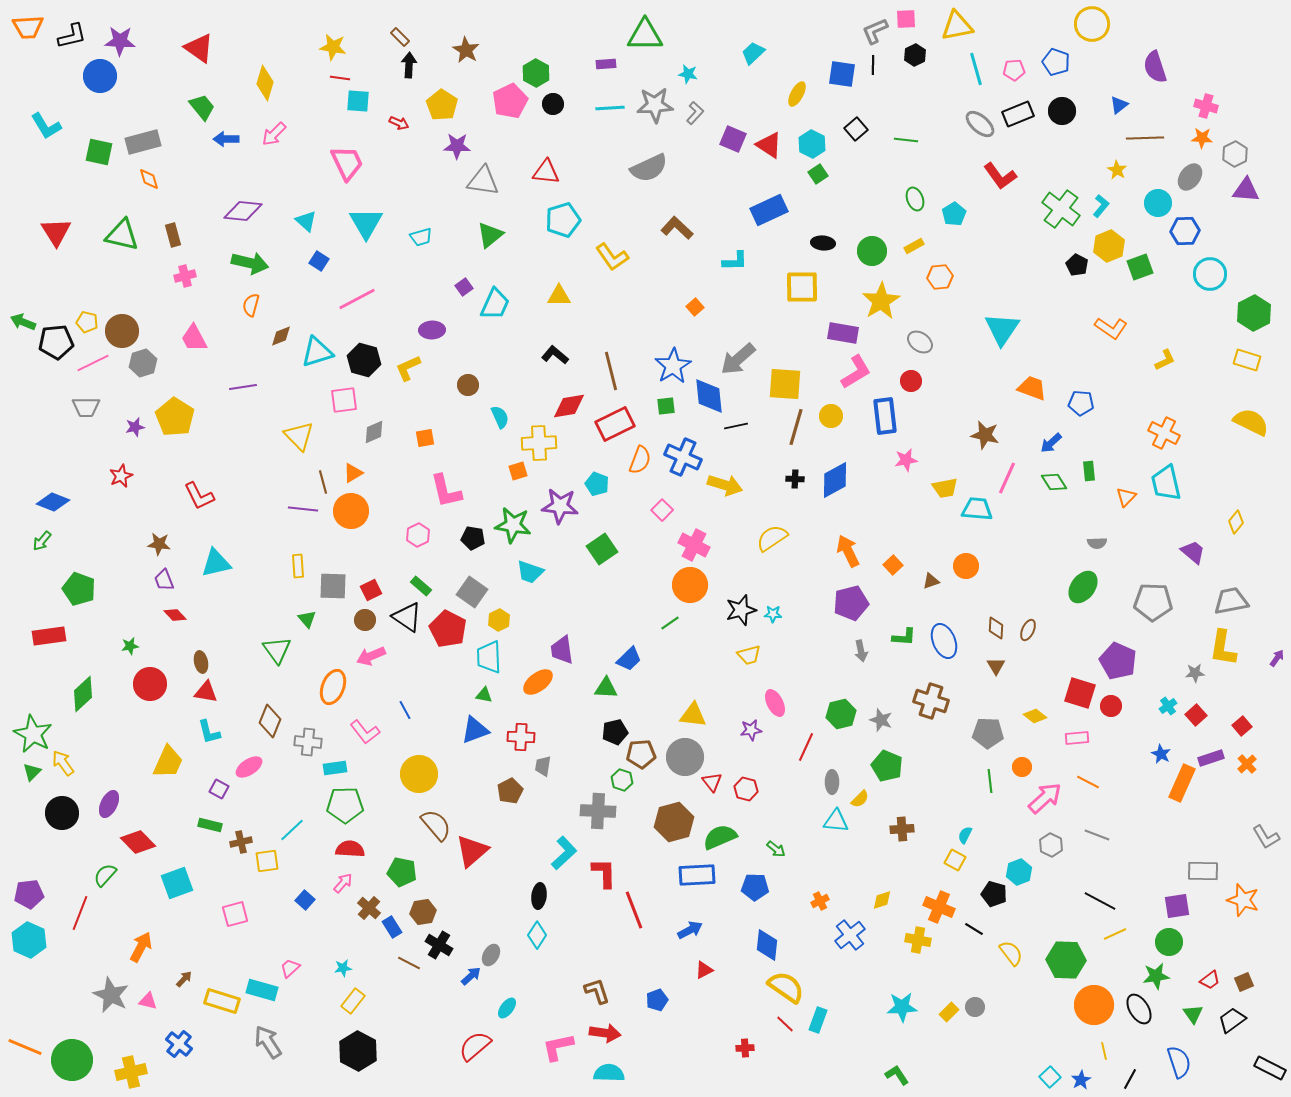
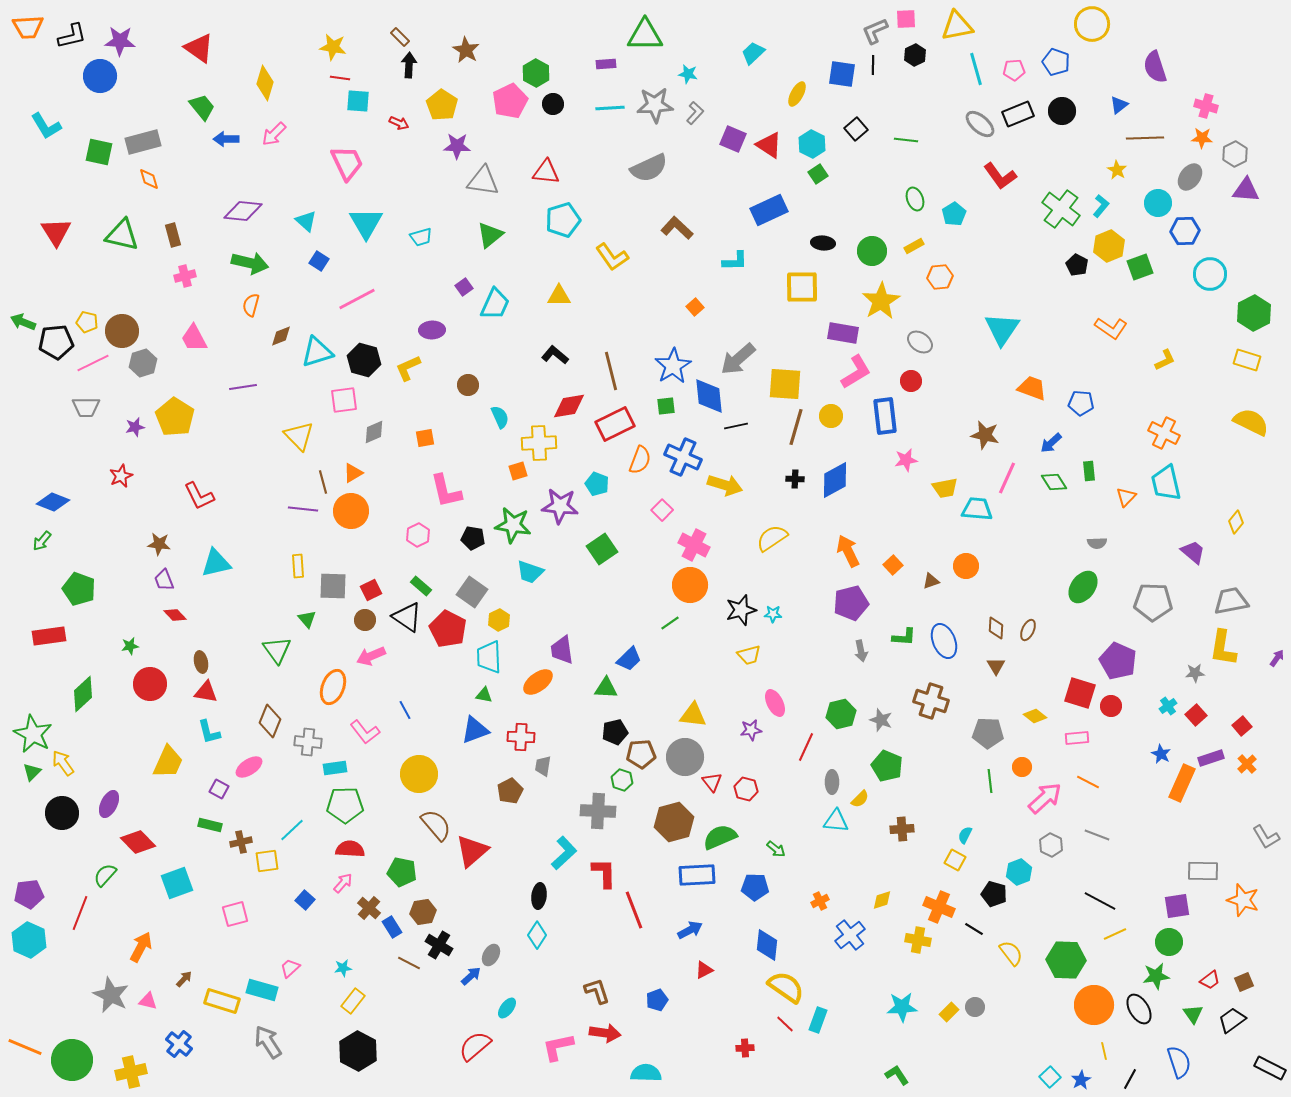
cyan semicircle at (609, 1073): moved 37 px right
